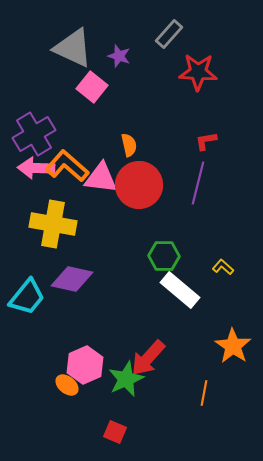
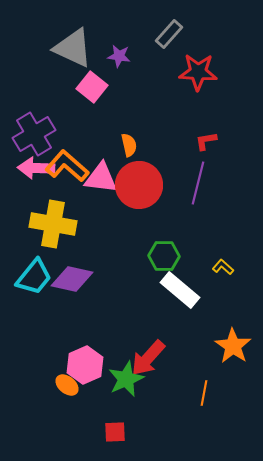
purple star: rotated 10 degrees counterclockwise
cyan trapezoid: moved 7 px right, 20 px up
red square: rotated 25 degrees counterclockwise
